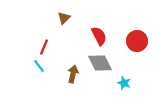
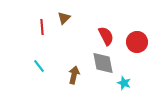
red semicircle: moved 7 px right
red circle: moved 1 px down
red line: moved 2 px left, 20 px up; rotated 28 degrees counterclockwise
gray diamond: moved 3 px right; rotated 15 degrees clockwise
brown arrow: moved 1 px right, 1 px down
